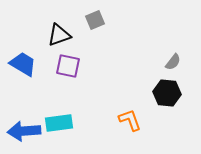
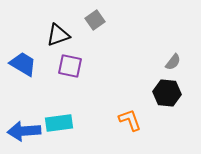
gray square: rotated 12 degrees counterclockwise
black triangle: moved 1 px left
purple square: moved 2 px right
